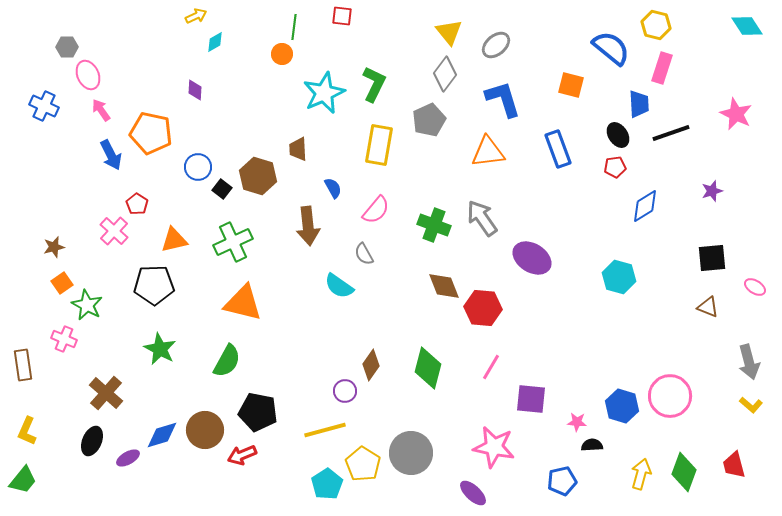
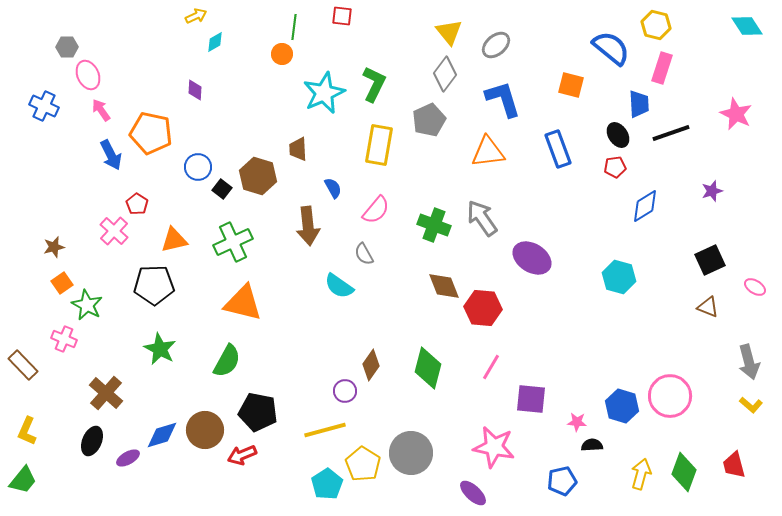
black square at (712, 258): moved 2 px left, 2 px down; rotated 20 degrees counterclockwise
brown rectangle at (23, 365): rotated 36 degrees counterclockwise
